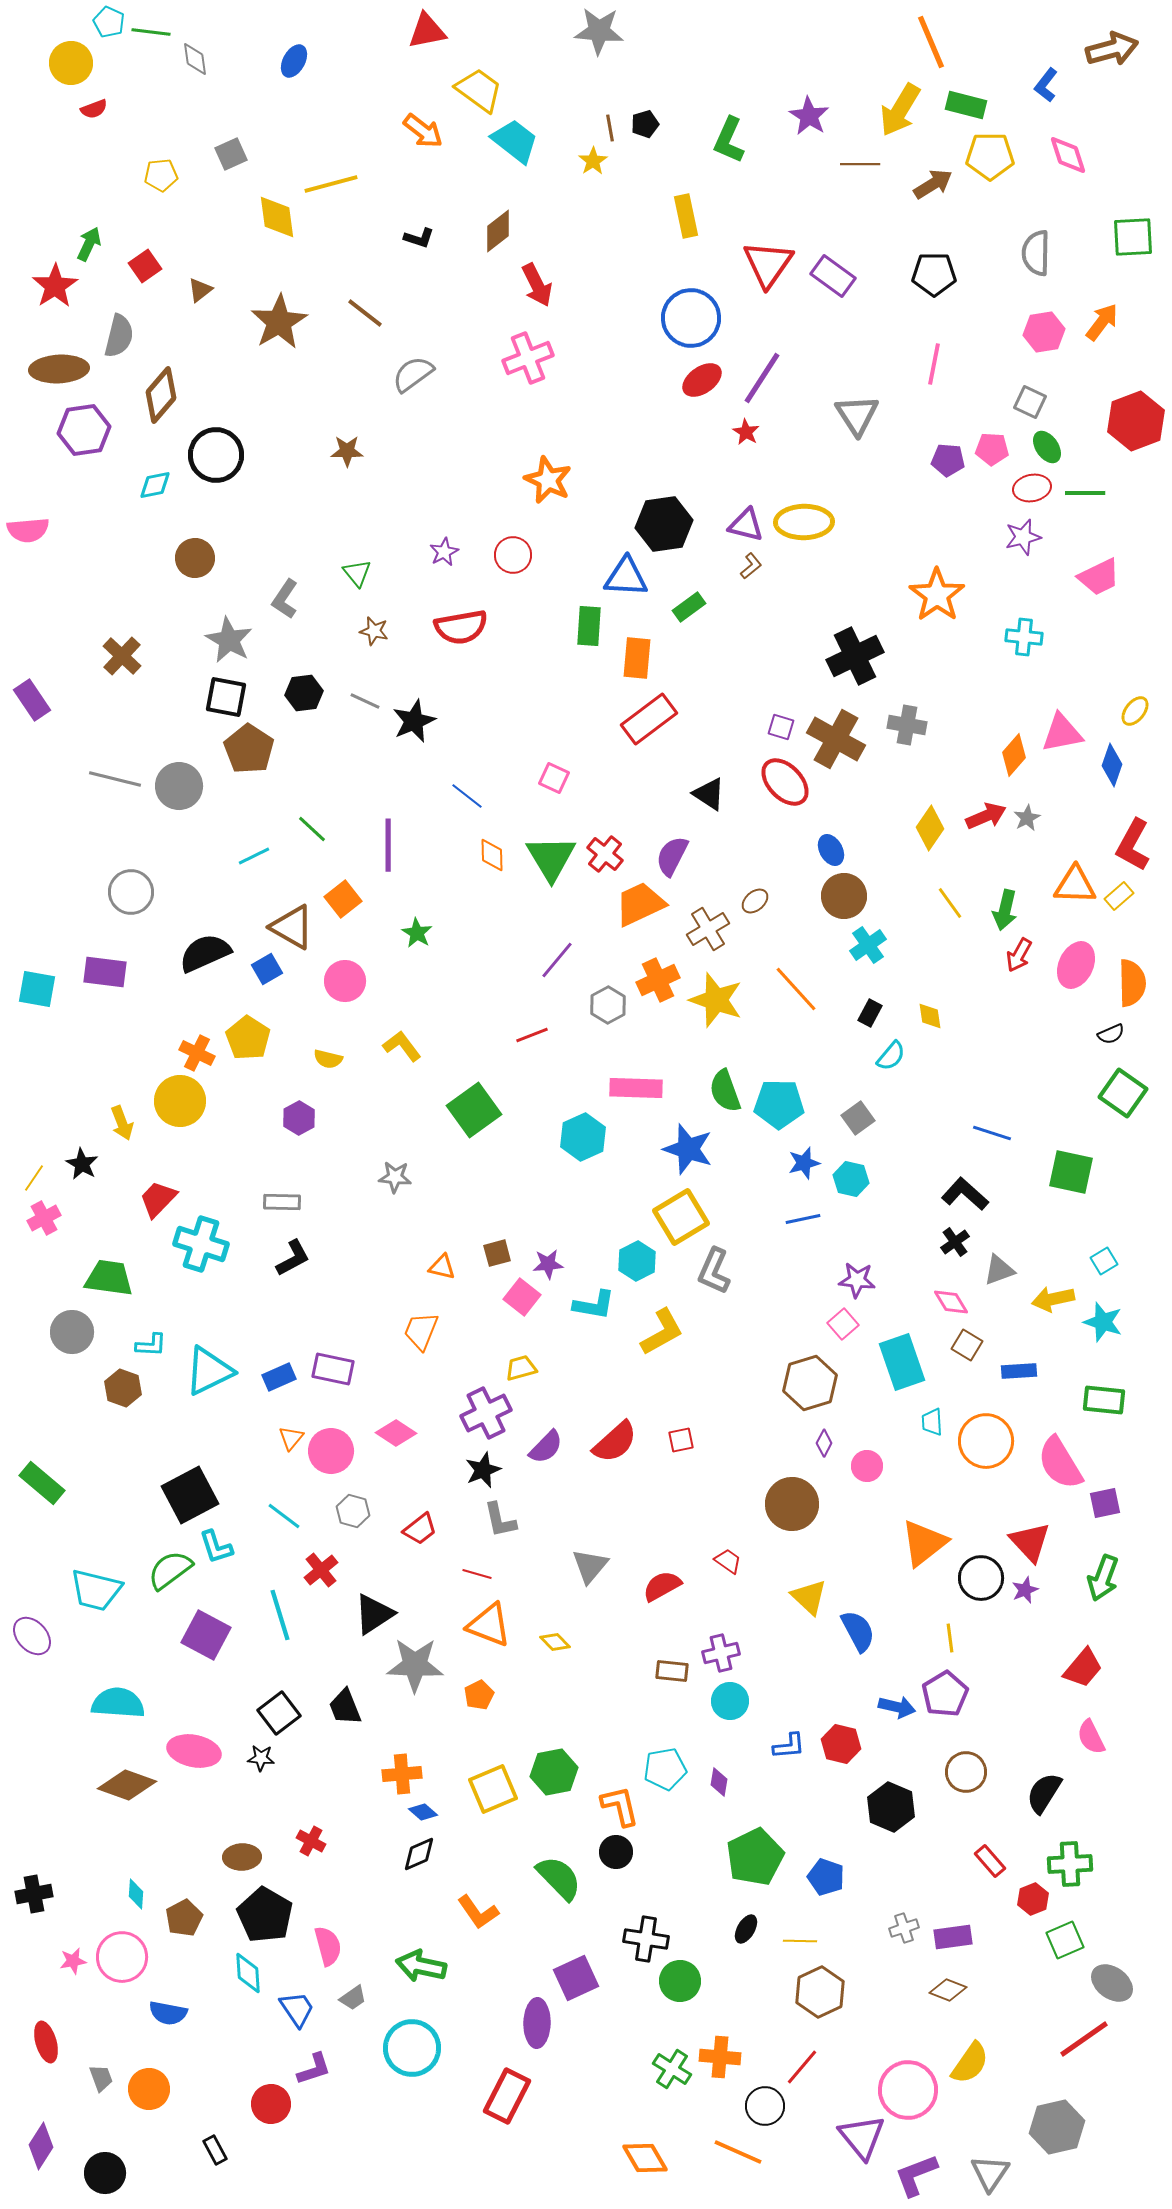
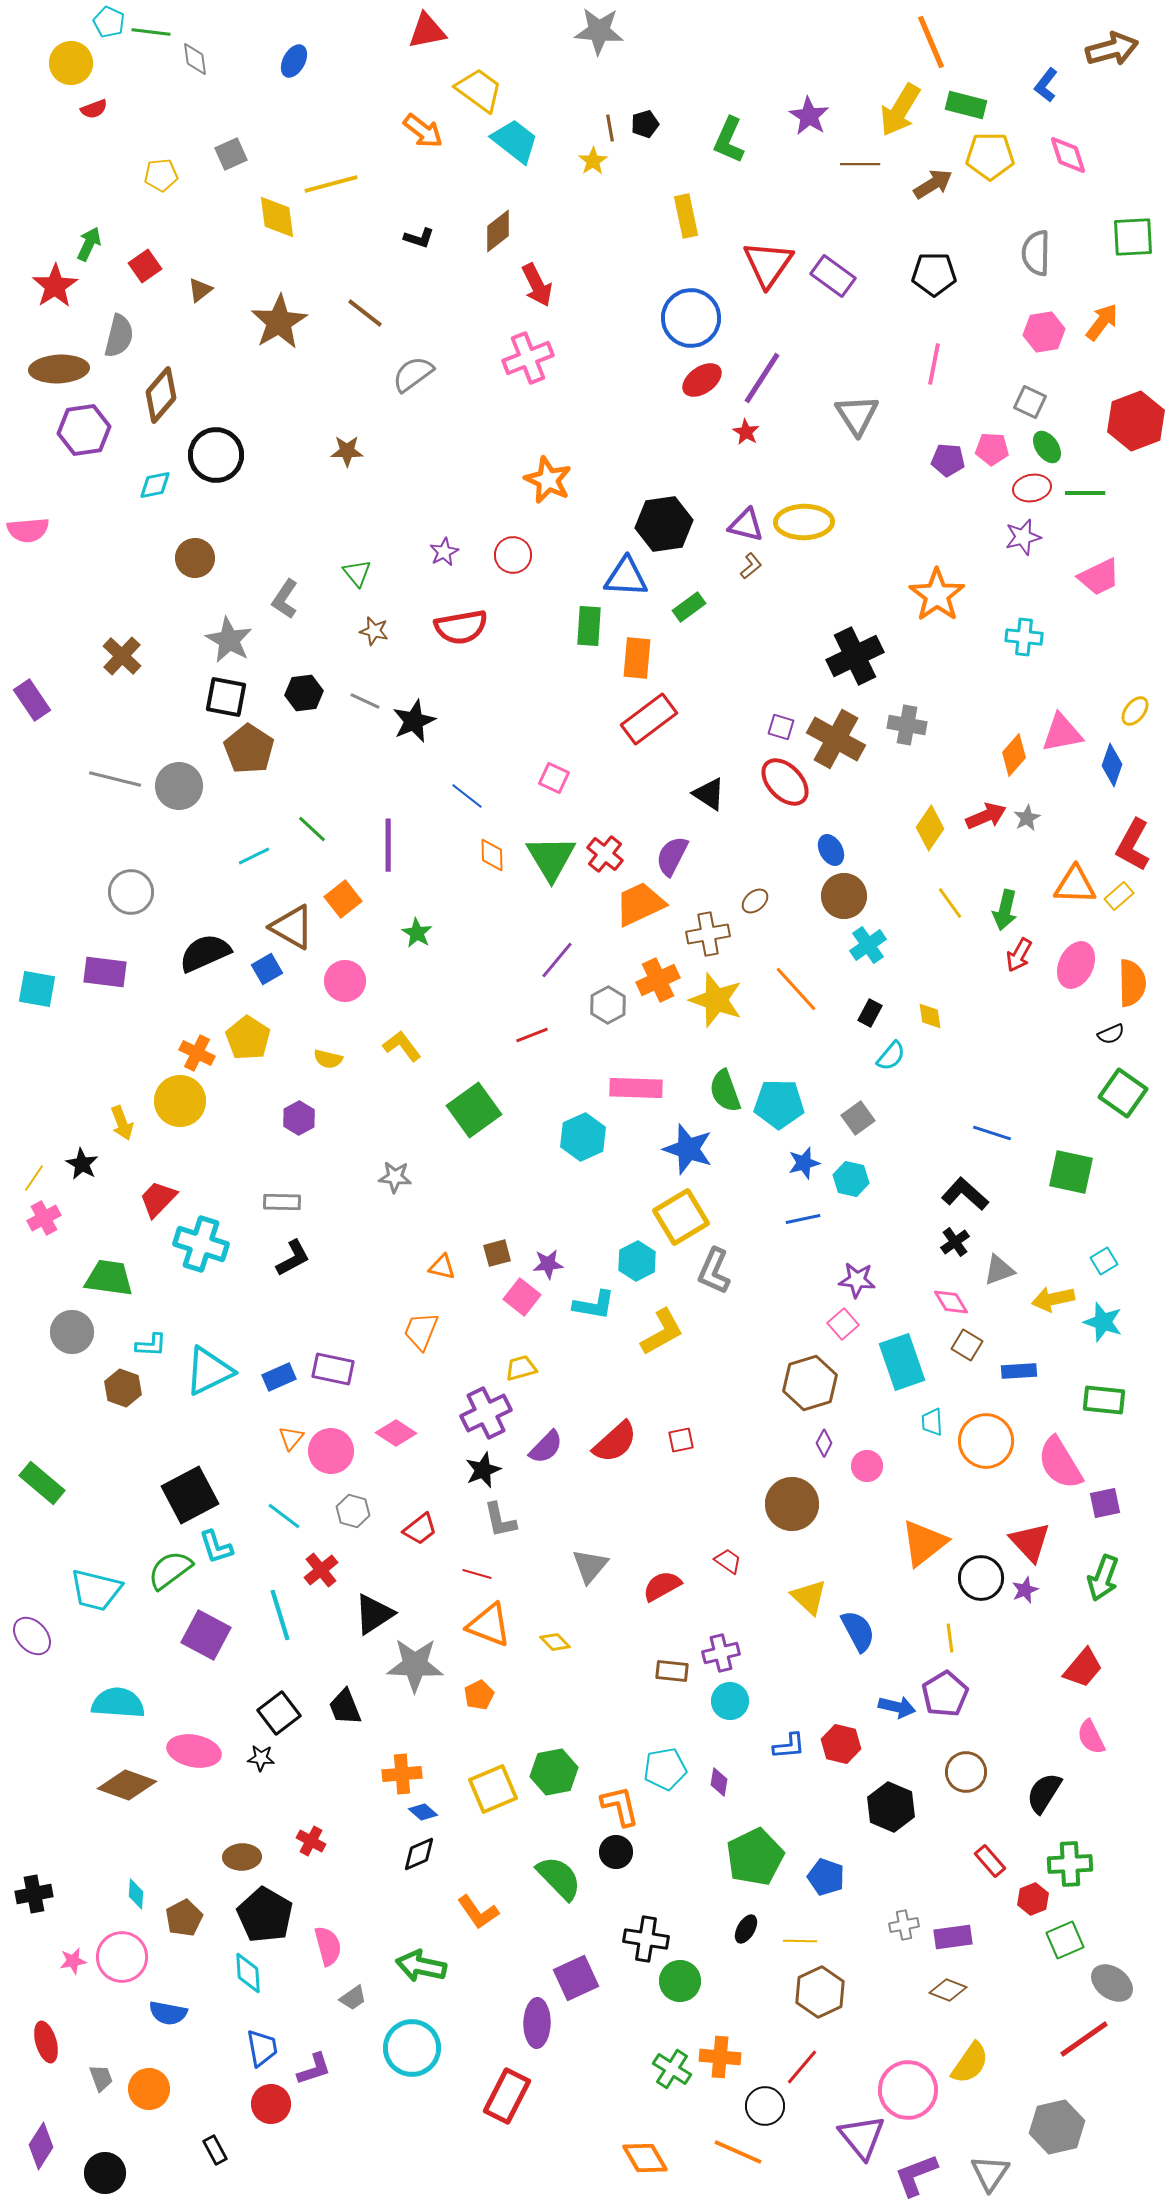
brown cross at (708, 929): moved 5 px down; rotated 21 degrees clockwise
gray cross at (904, 1928): moved 3 px up; rotated 8 degrees clockwise
blue trapezoid at (297, 2009): moved 35 px left, 39 px down; rotated 24 degrees clockwise
